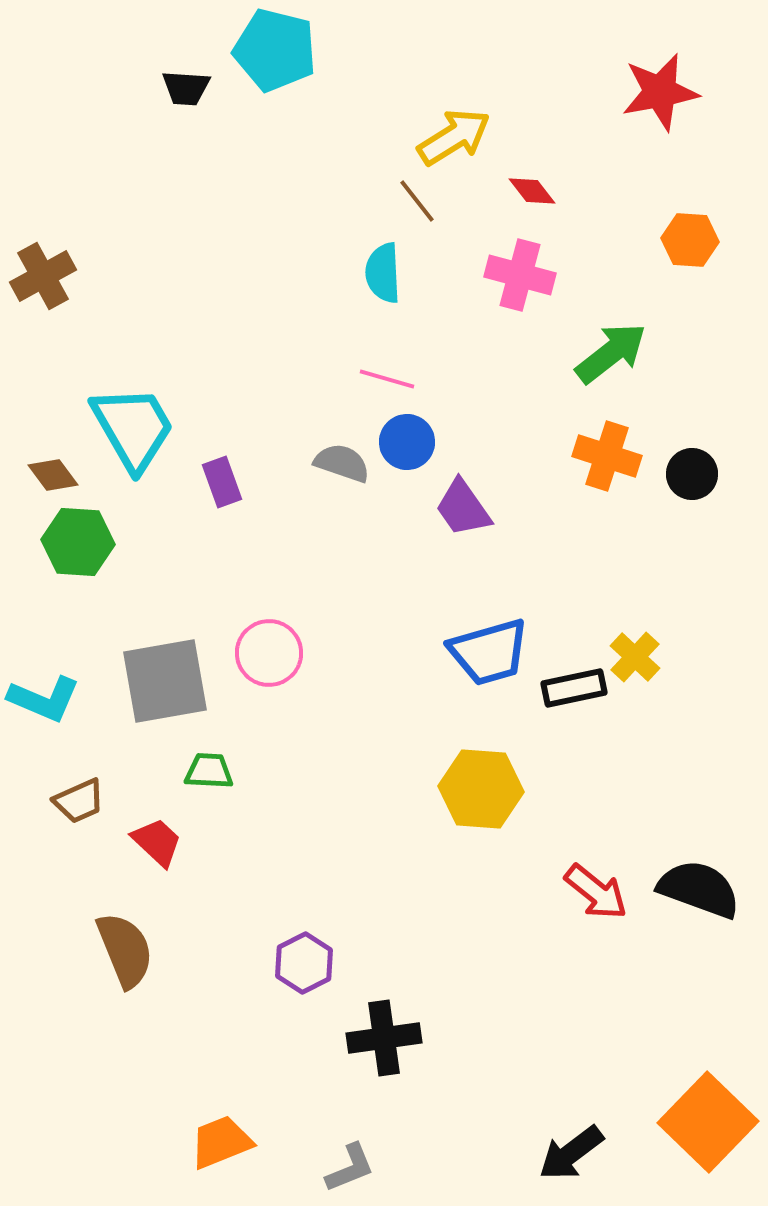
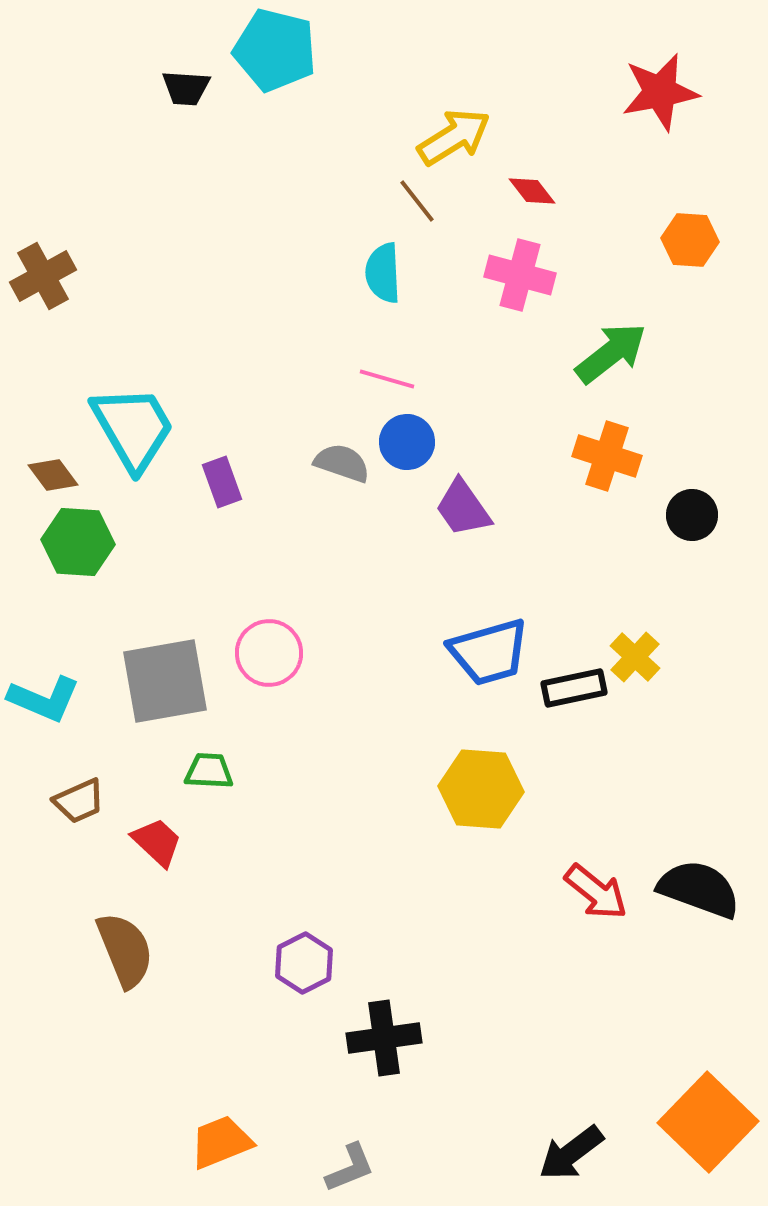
black circle: moved 41 px down
